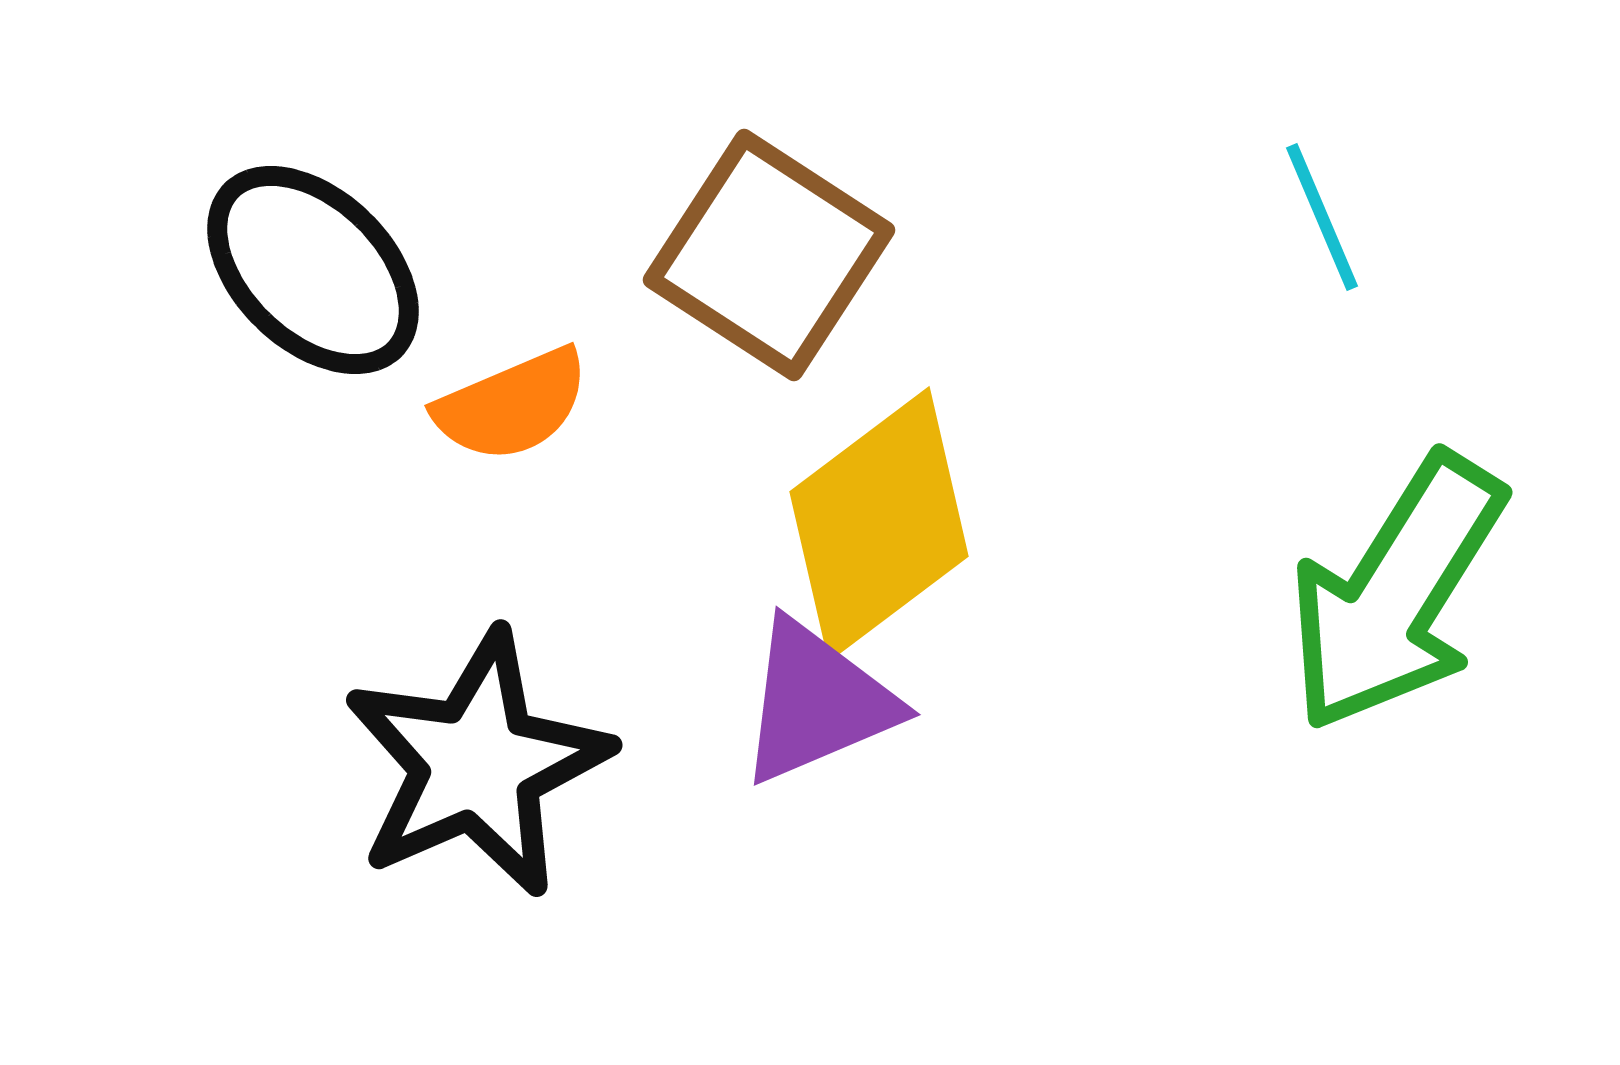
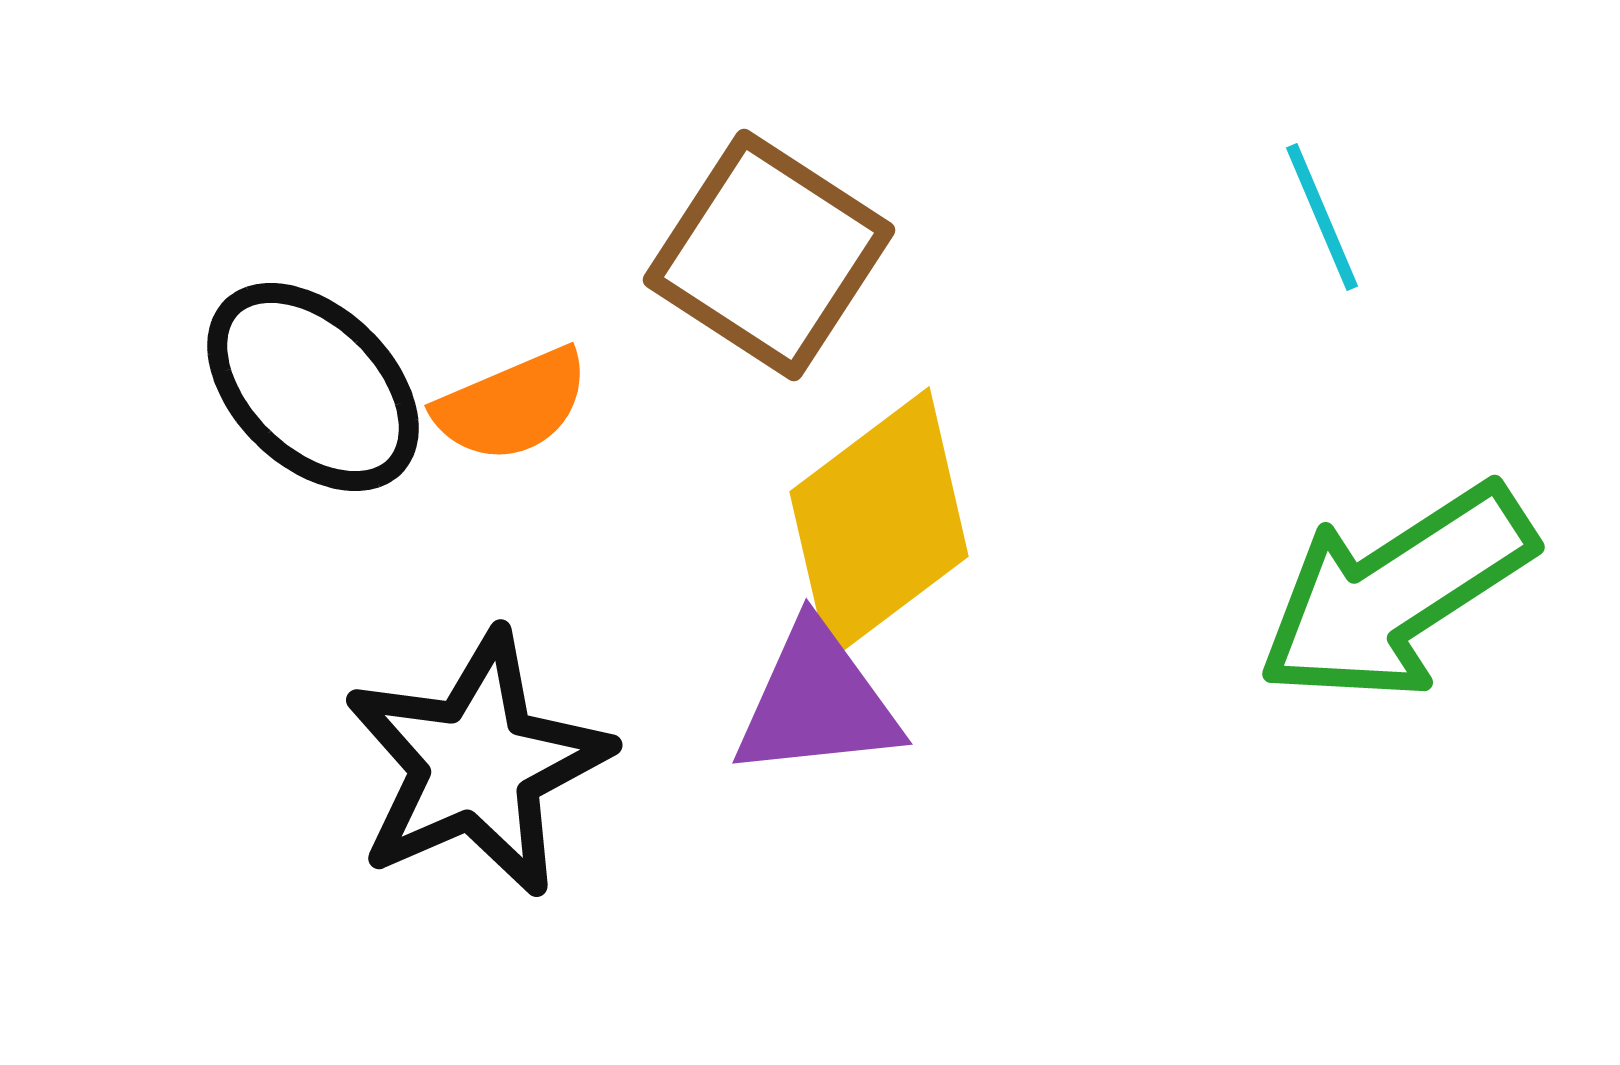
black ellipse: moved 117 px down
green arrow: rotated 25 degrees clockwise
purple triangle: rotated 17 degrees clockwise
